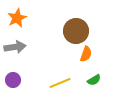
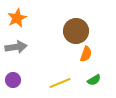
gray arrow: moved 1 px right
